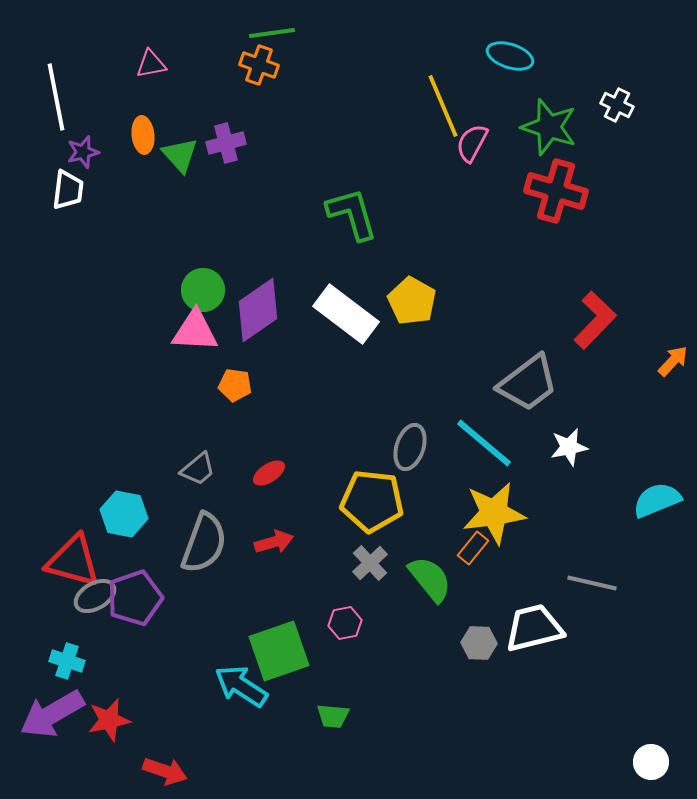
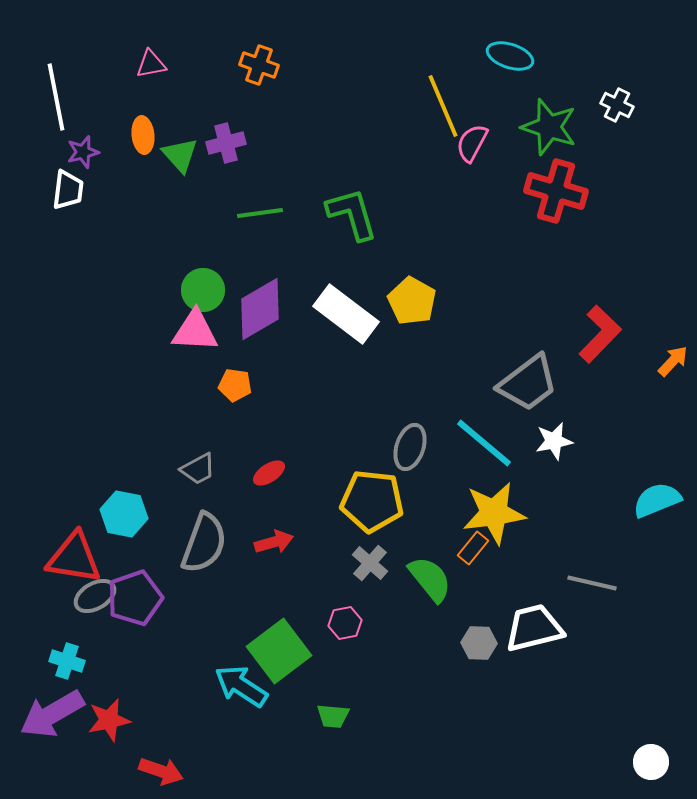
green line at (272, 33): moved 12 px left, 180 px down
purple diamond at (258, 310): moved 2 px right, 1 px up; rotated 4 degrees clockwise
red L-shape at (595, 320): moved 5 px right, 14 px down
white star at (569, 447): moved 15 px left, 6 px up
gray trapezoid at (198, 469): rotated 12 degrees clockwise
red triangle at (73, 561): moved 1 px right, 3 px up; rotated 6 degrees counterclockwise
gray cross at (370, 563): rotated 6 degrees counterclockwise
green square at (279, 651): rotated 18 degrees counterclockwise
red arrow at (165, 771): moved 4 px left
